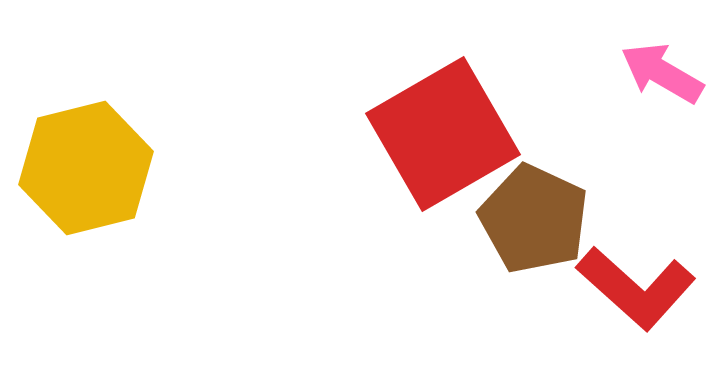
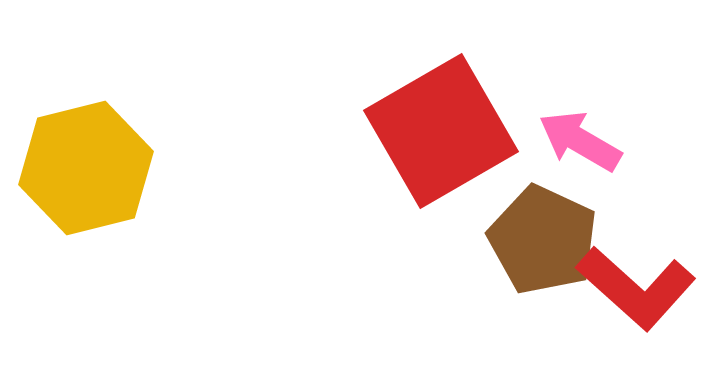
pink arrow: moved 82 px left, 68 px down
red square: moved 2 px left, 3 px up
brown pentagon: moved 9 px right, 21 px down
